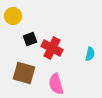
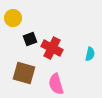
yellow circle: moved 2 px down
